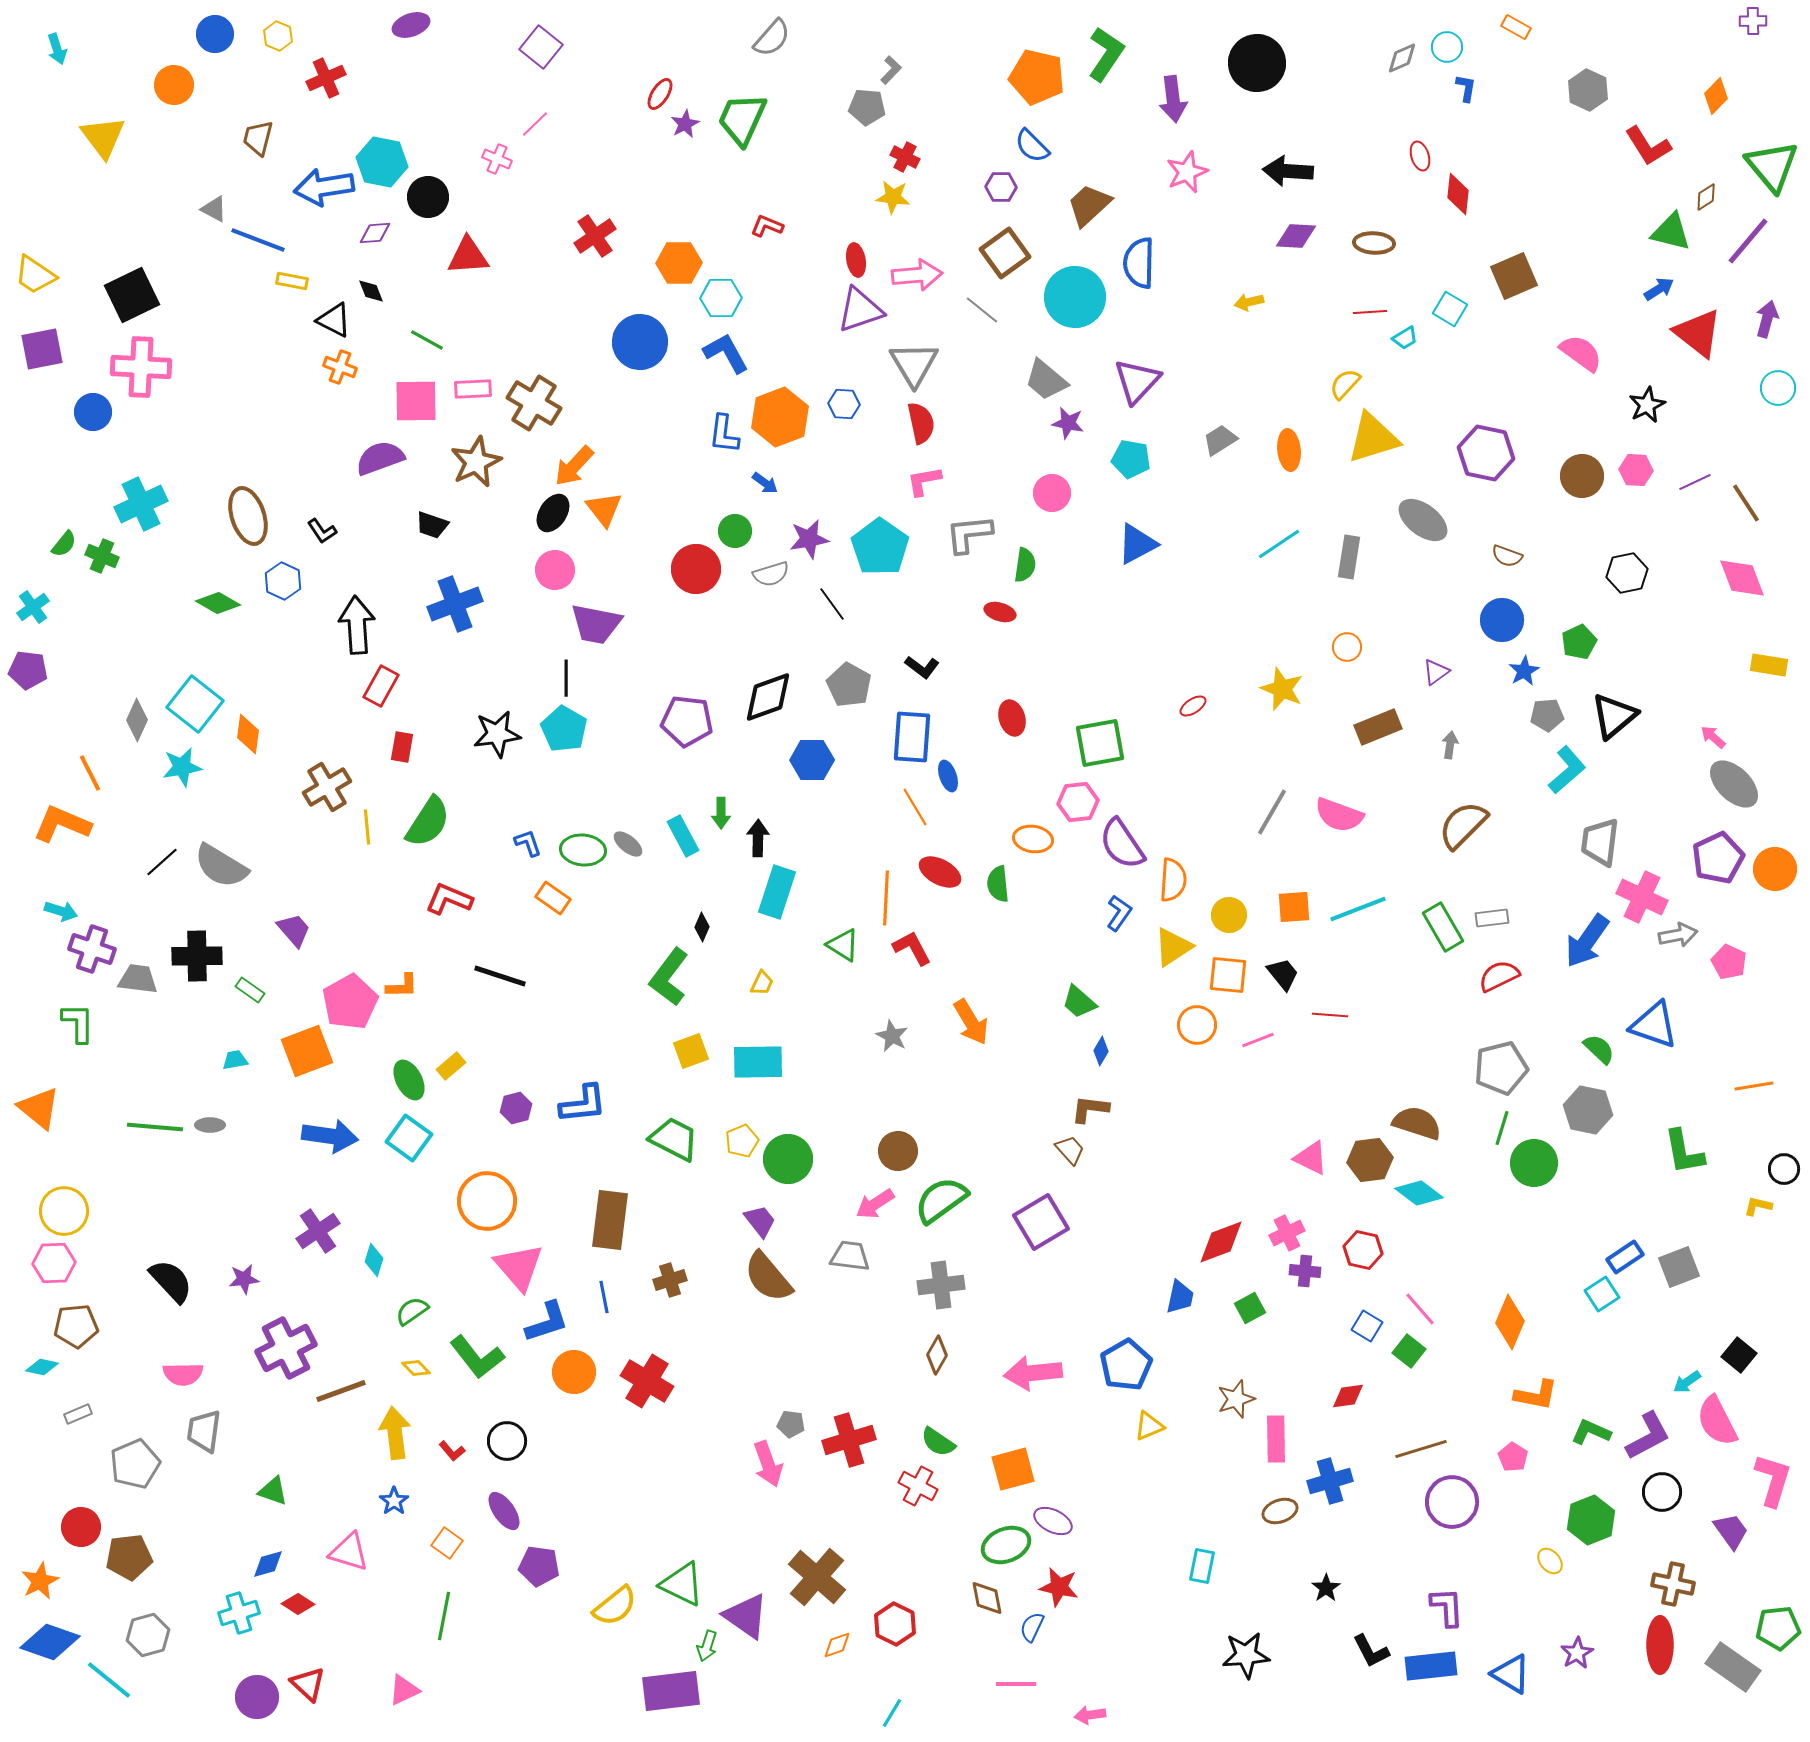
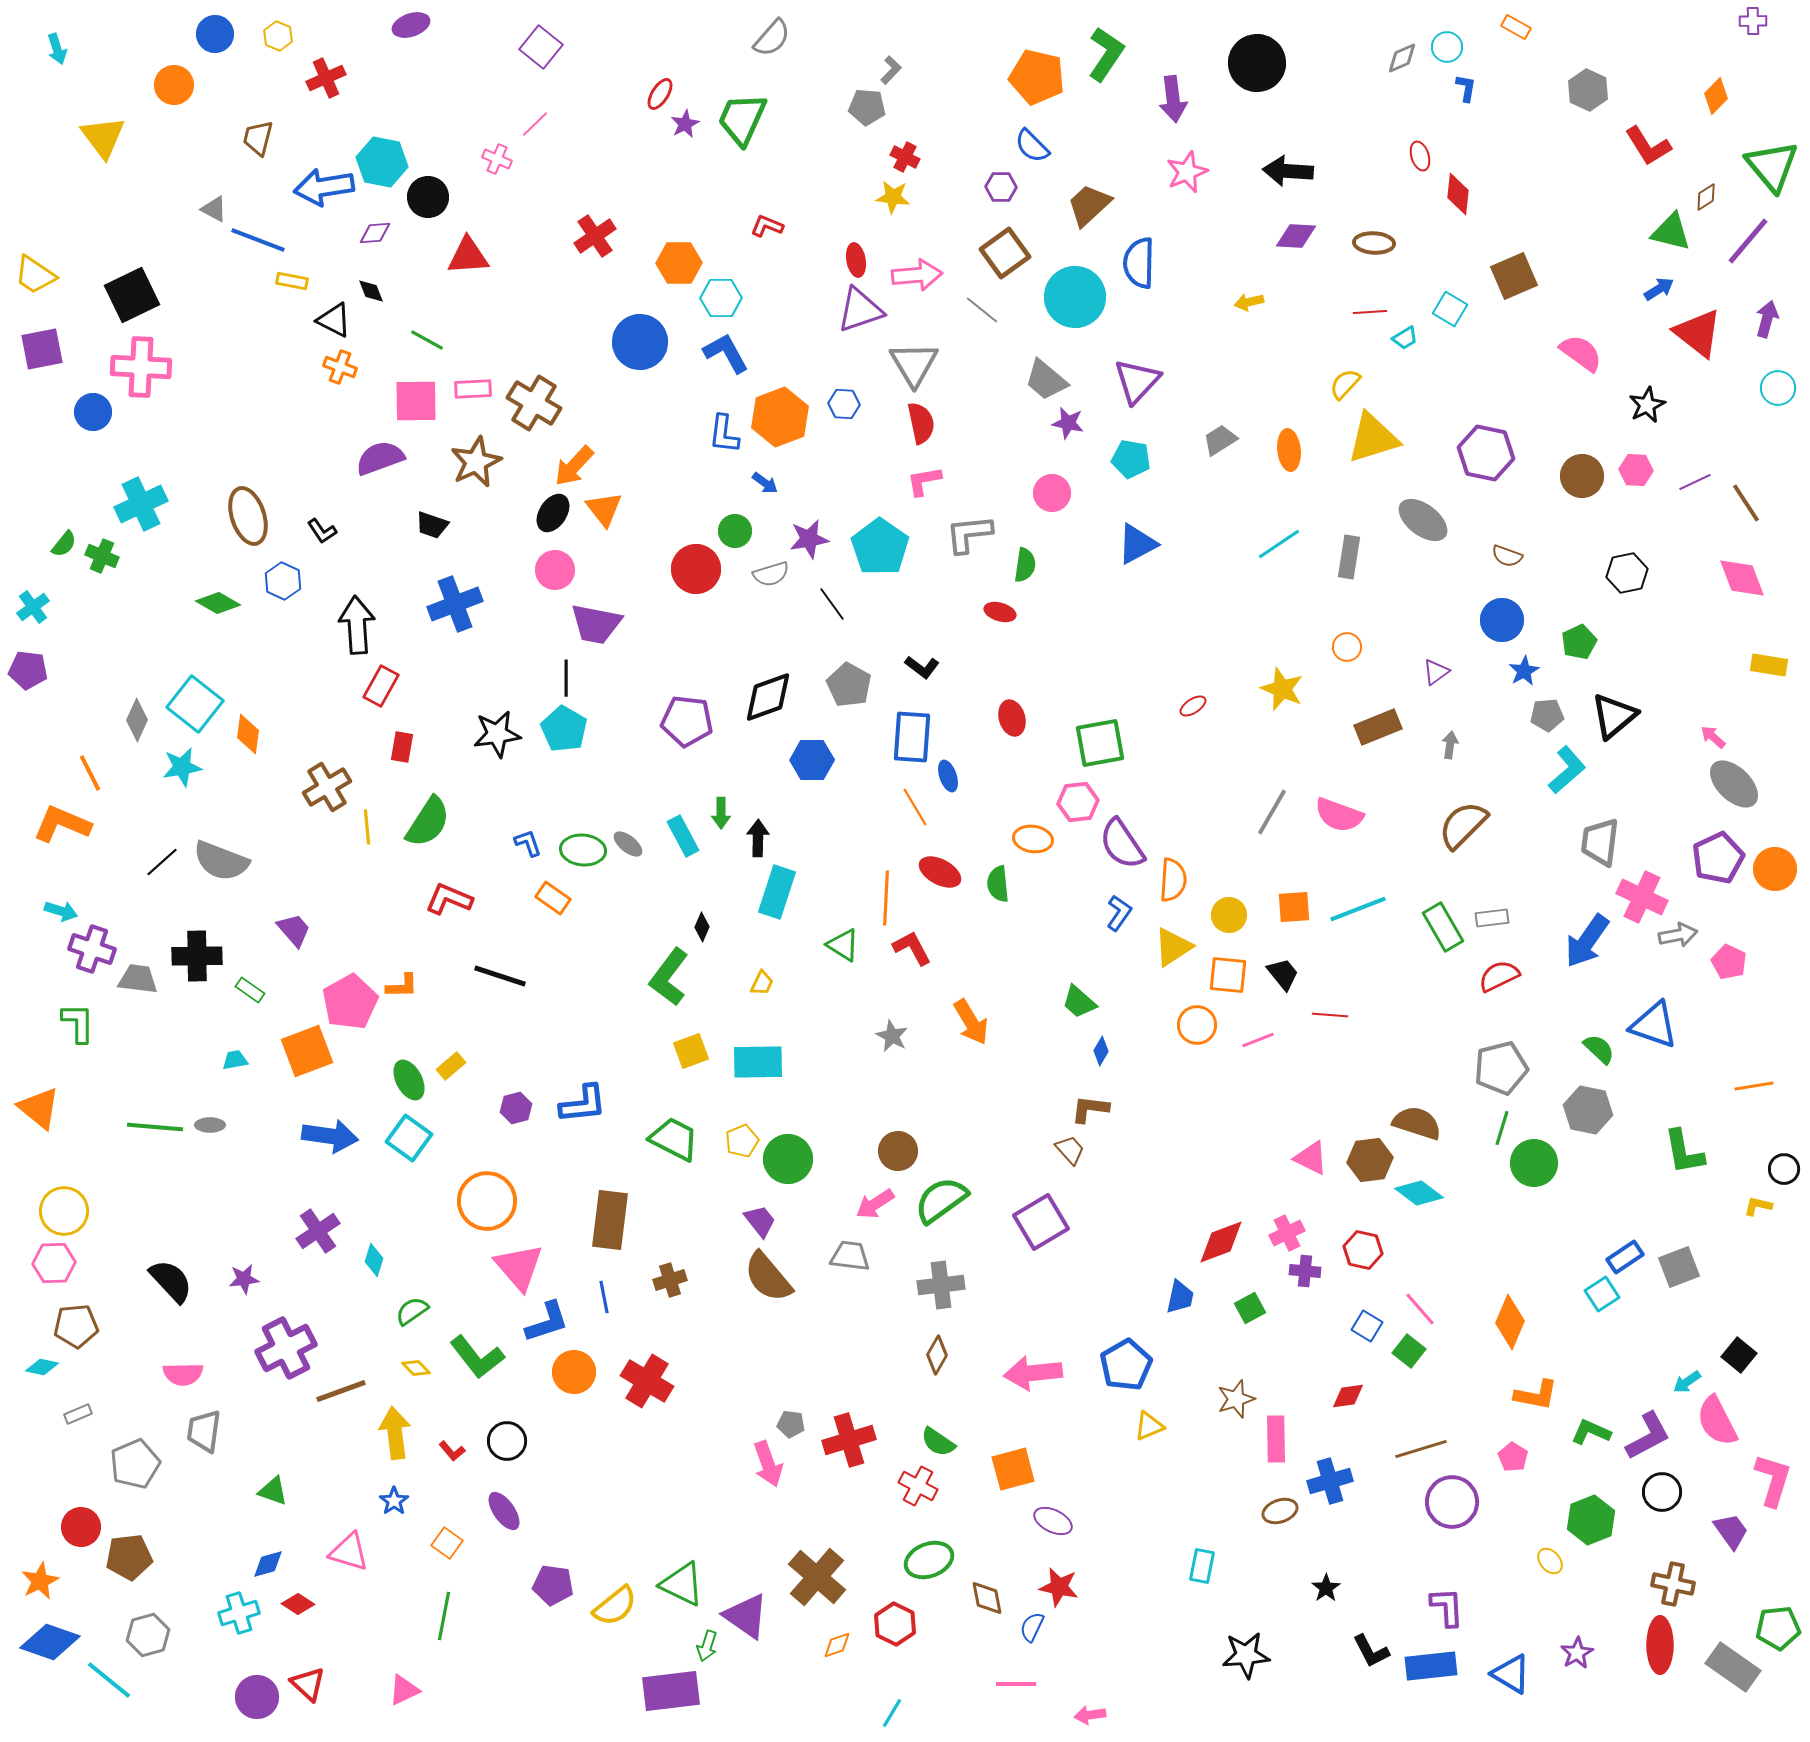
gray semicircle at (221, 866): moved 5 px up; rotated 10 degrees counterclockwise
green ellipse at (1006, 1545): moved 77 px left, 15 px down
purple pentagon at (539, 1566): moved 14 px right, 19 px down
